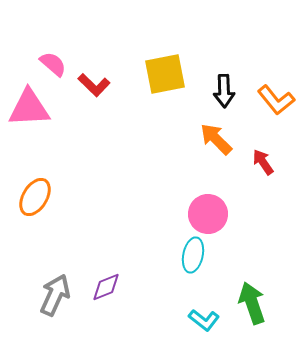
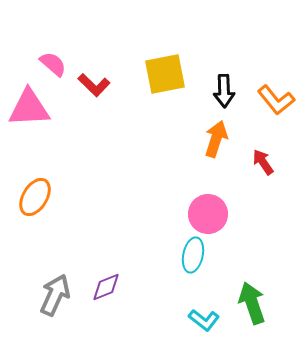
orange arrow: rotated 63 degrees clockwise
